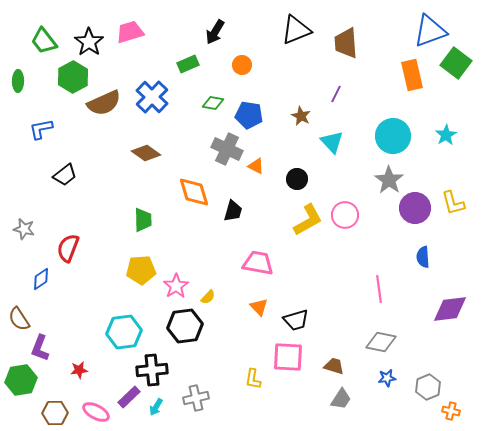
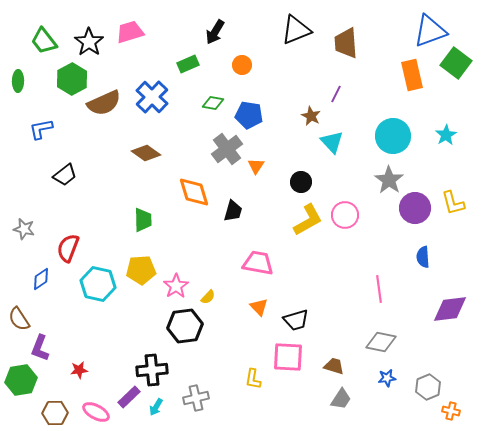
green hexagon at (73, 77): moved 1 px left, 2 px down
brown star at (301, 116): moved 10 px right
gray cross at (227, 149): rotated 28 degrees clockwise
orange triangle at (256, 166): rotated 36 degrees clockwise
black circle at (297, 179): moved 4 px right, 3 px down
cyan hexagon at (124, 332): moved 26 px left, 48 px up; rotated 20 degrees clockwise
